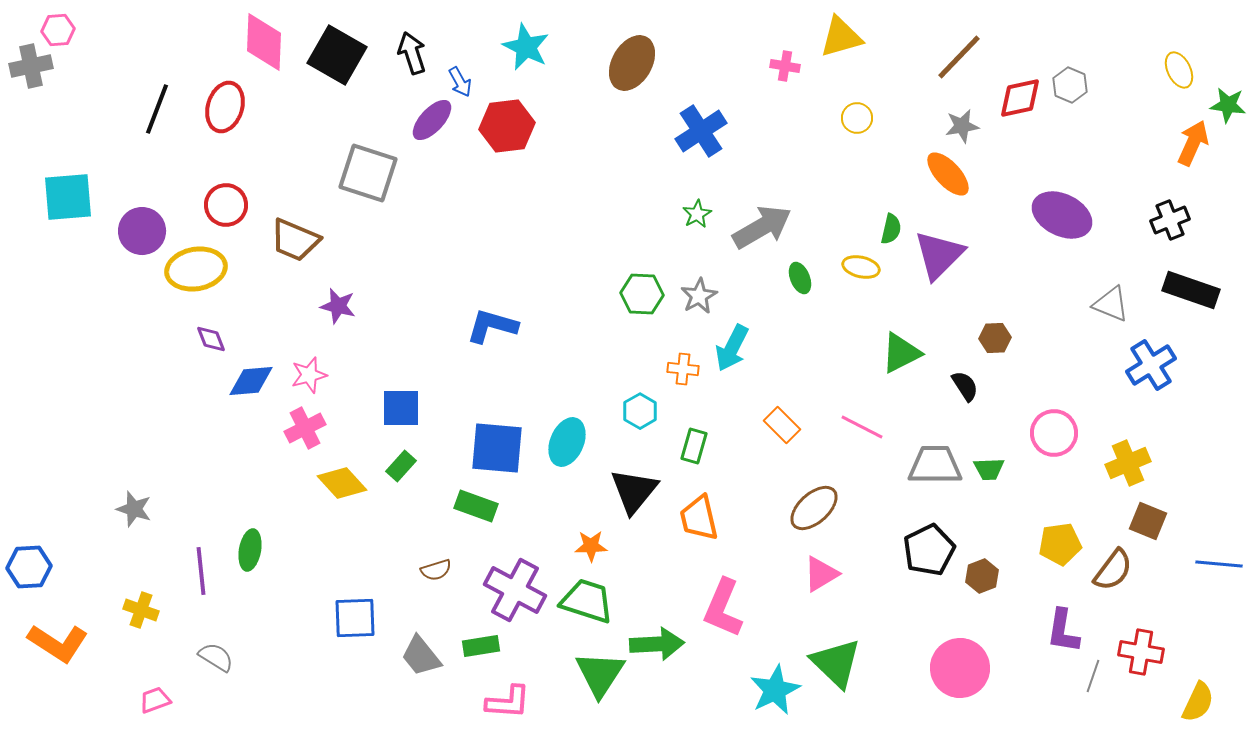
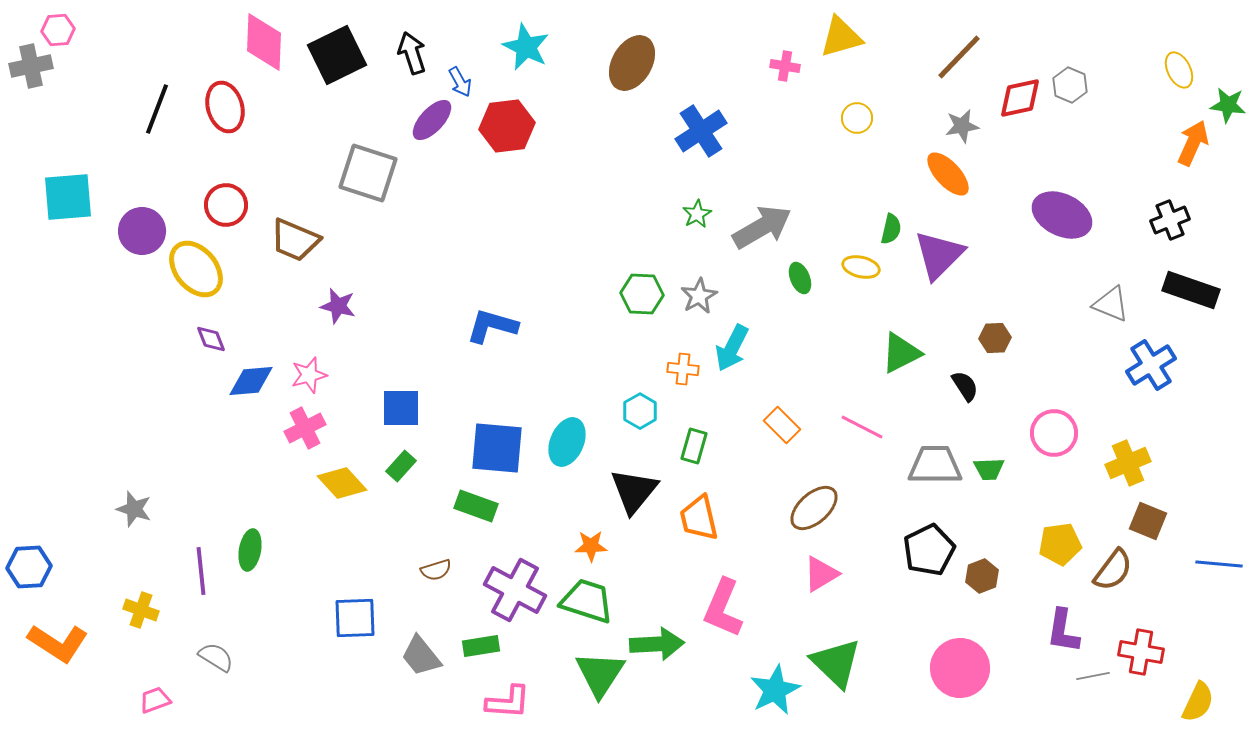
black square at (337, 55): rotated 34 degrees clockwise
red ellipse at (225, 107): rotated 33 degrees counterclockwise
yellow ellipse at (196, 269): rotated 60 degrees clockwise
gray line at (1093, 676): rotated 60 degrees clockwise
